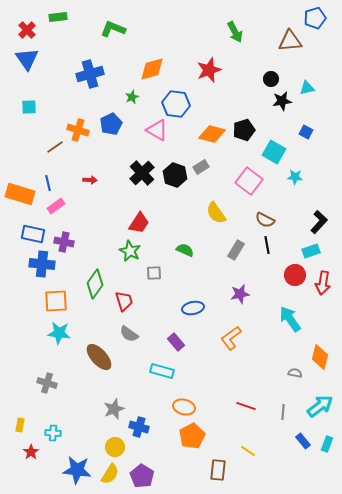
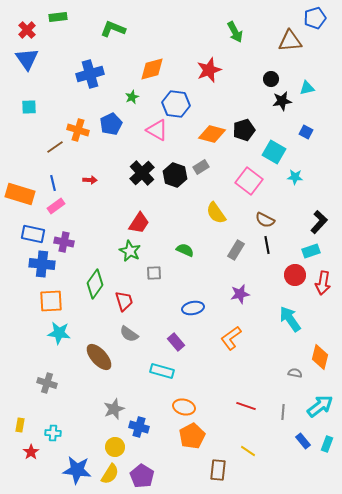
blue line at (48, 183): moved 5 px right
orange square at (56, 301): moved 5 px left
